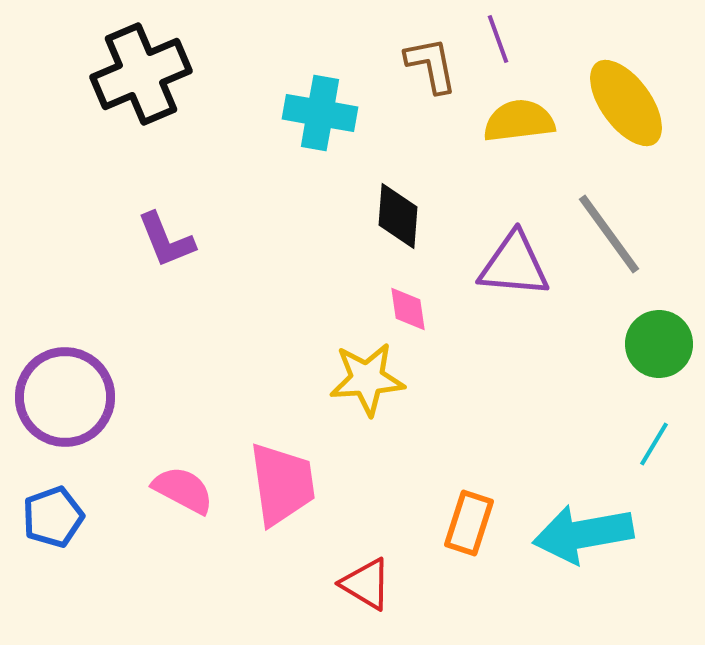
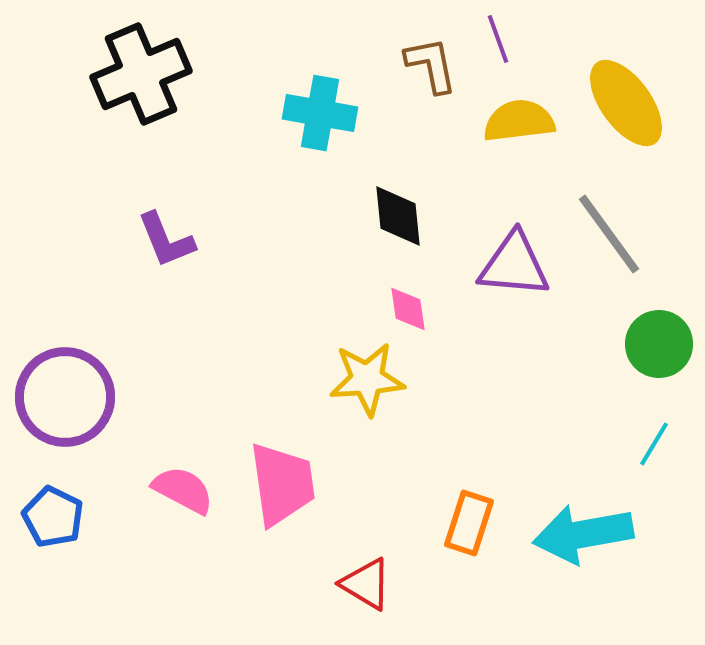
black diamond: rotated 10 degrees counterclockwise
blue pentagon: rotated 26 degrees counterclockwise
